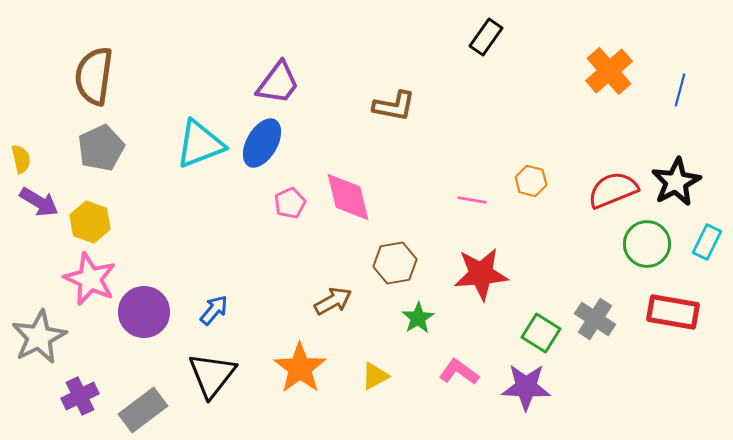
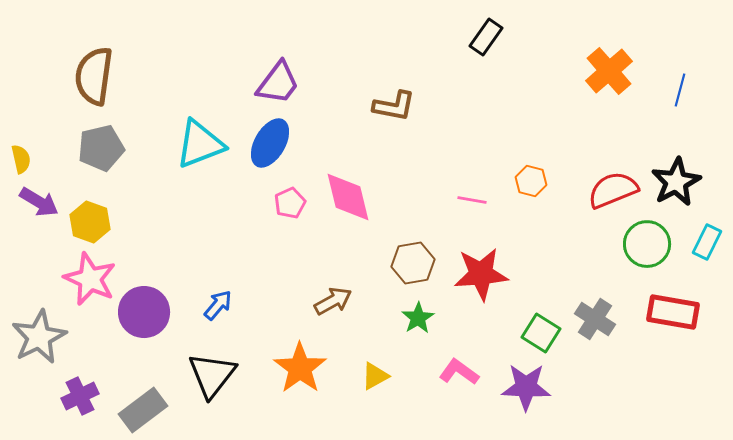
blue ellipse: moved 8 px right
gray pentagon: rotated 12 degrees clockwise
brown hexagon: moved 18 px right
blue arrow: moved 4 px right, 5 px up
